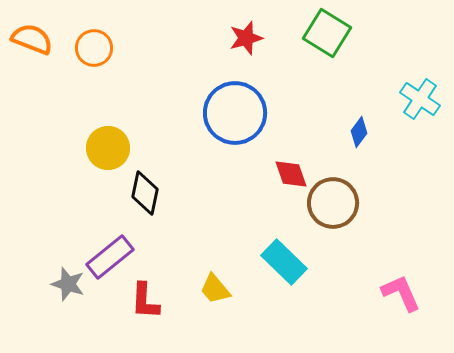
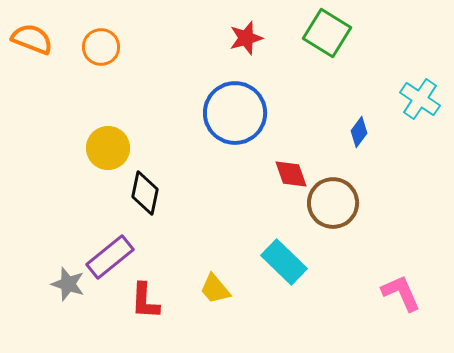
orange circle: moved 7 px right, 1 px up
